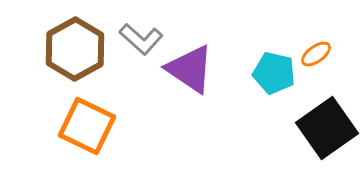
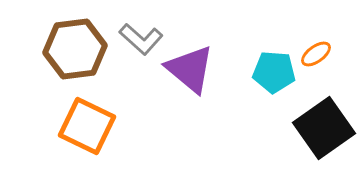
brown hexagon: rotated 22 degrees clockwise
purple triangle: rotated 6 degrees clockwise
cyan pentagon: moved 1 px up; rotated 9 degrees counterclockwise
black square: moved 3 px left
